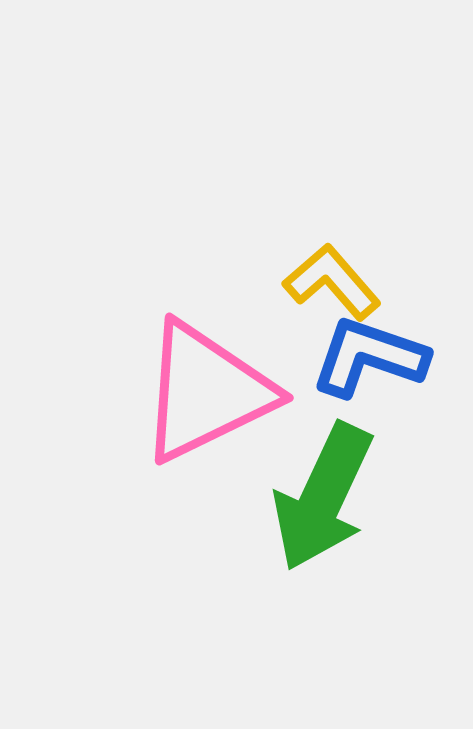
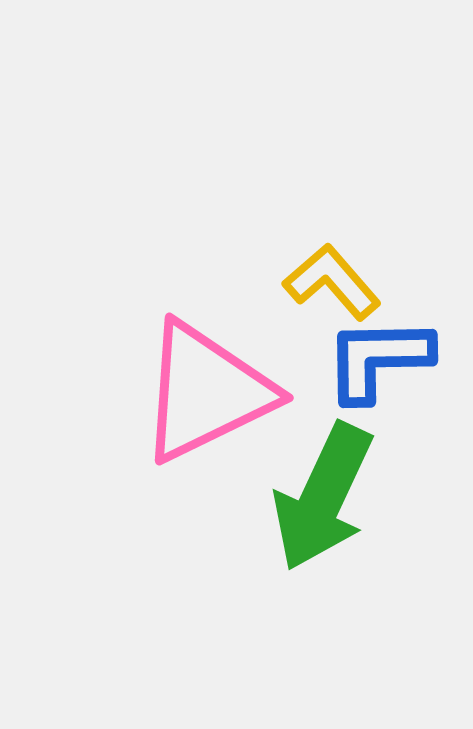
blue L-shape: moved 9 px right, 2 px down; rotated 20 degrees counterclockwise
